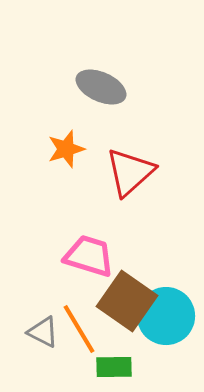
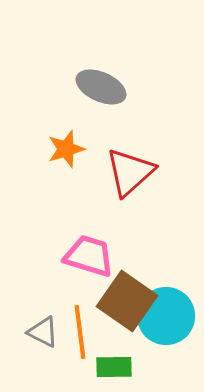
orange line: moved 1 px right, 3 px down; rotated 24 degrees clockwise
